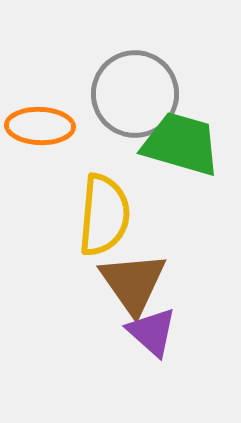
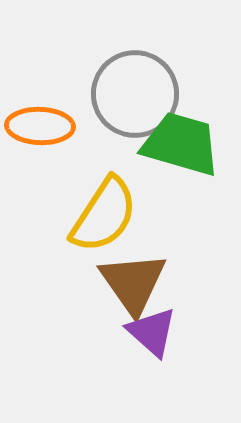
yellow semicircle: rotated 28 degrees clockwise
